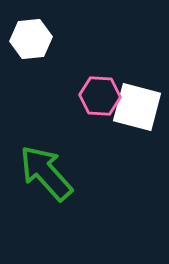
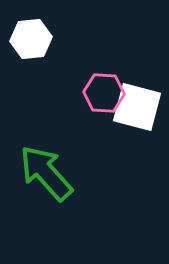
pink hexagon: moved 4 px right, 3 px up
